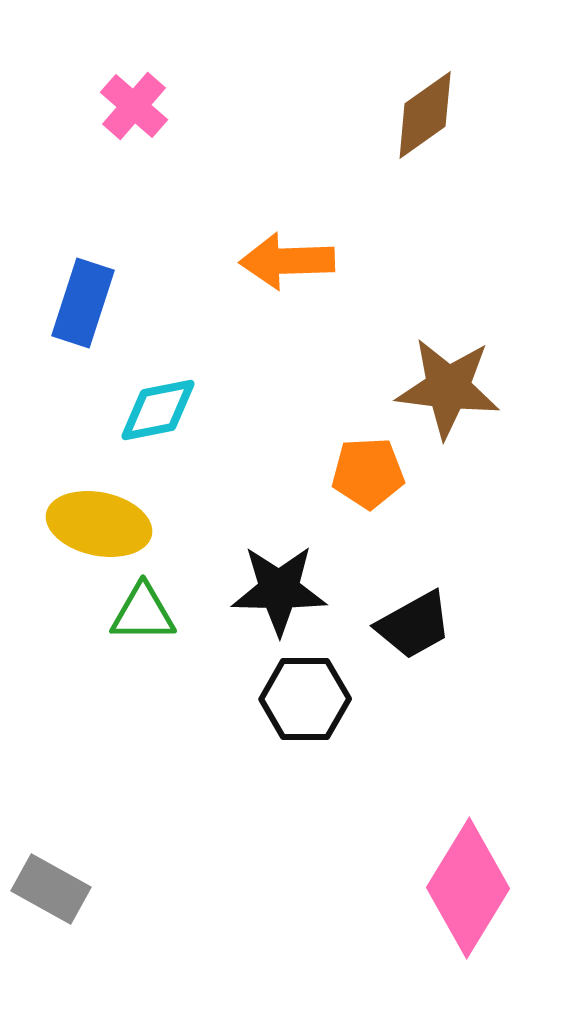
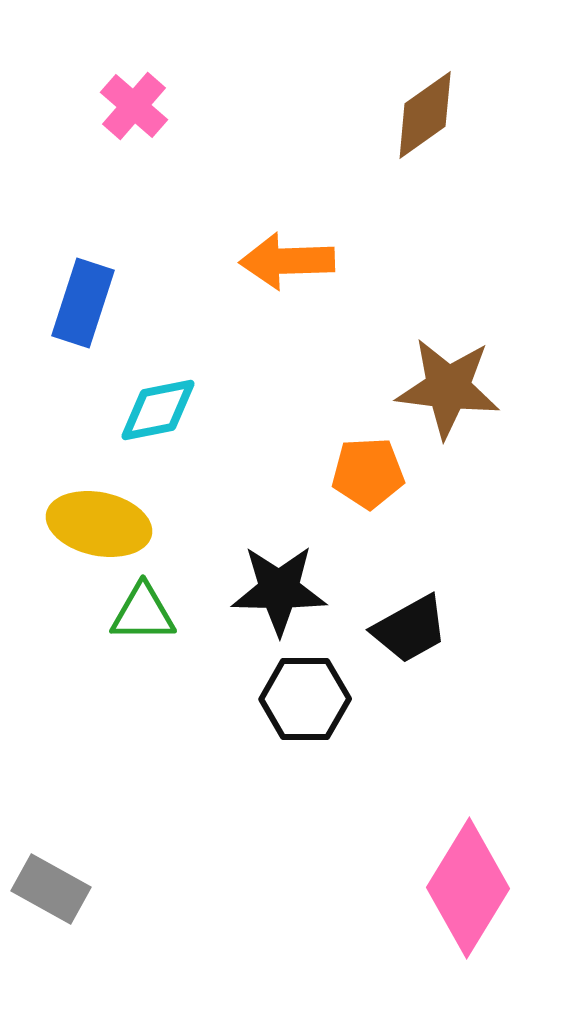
black trapezoid: moved 4 px left, 4 px down
